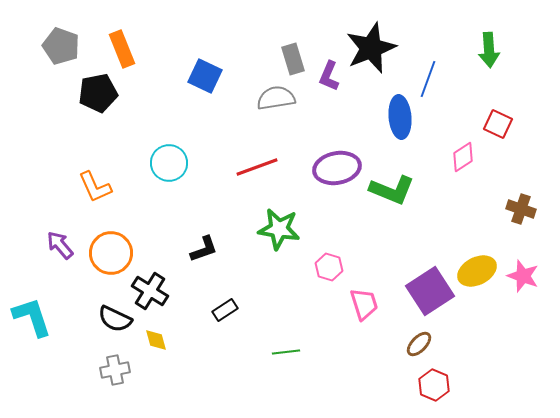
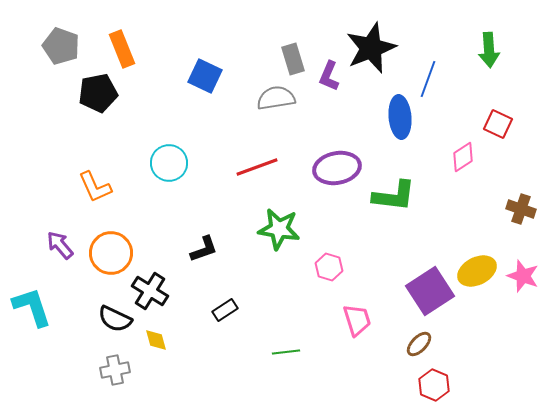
green L-shape: moved 2 px right, 6 px down; rotated 15 degrees counterclockwise
pink trapezoid: moved 7 px left, 16 px down
cyan L-shape: moved 10 px up
